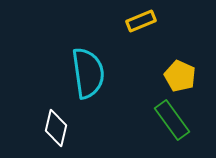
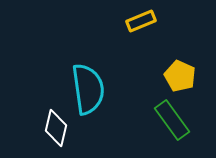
cyan semicircle: moved 16 px down
